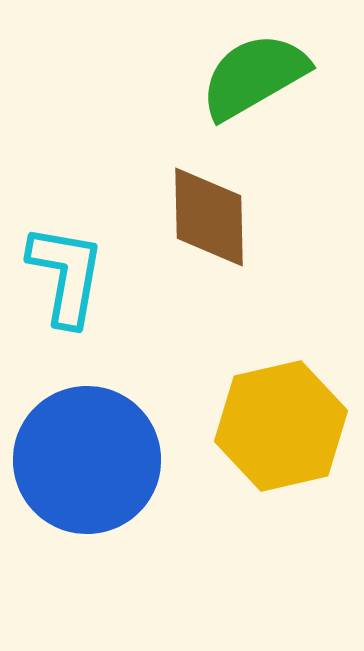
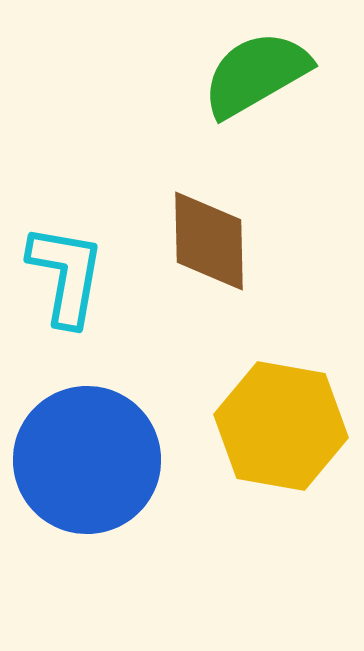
green semicircle: moved 2 px right, 2 px up
brown diamond: moved 24 px down
yellow hexagon: rotated 23 degrees clockwise
